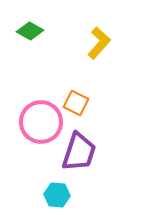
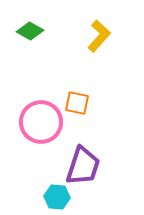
yellow L-shape: moved 7 px up
orange square: moved 1 px right; rotated 15 degrees counterclockwise
purple trapezoid: moved 4 px right, 14 px down
cyan hexagon: moved 2 px down
